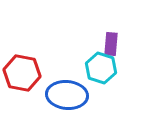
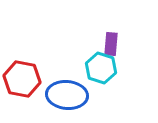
red hexagon: moved 6 px down
